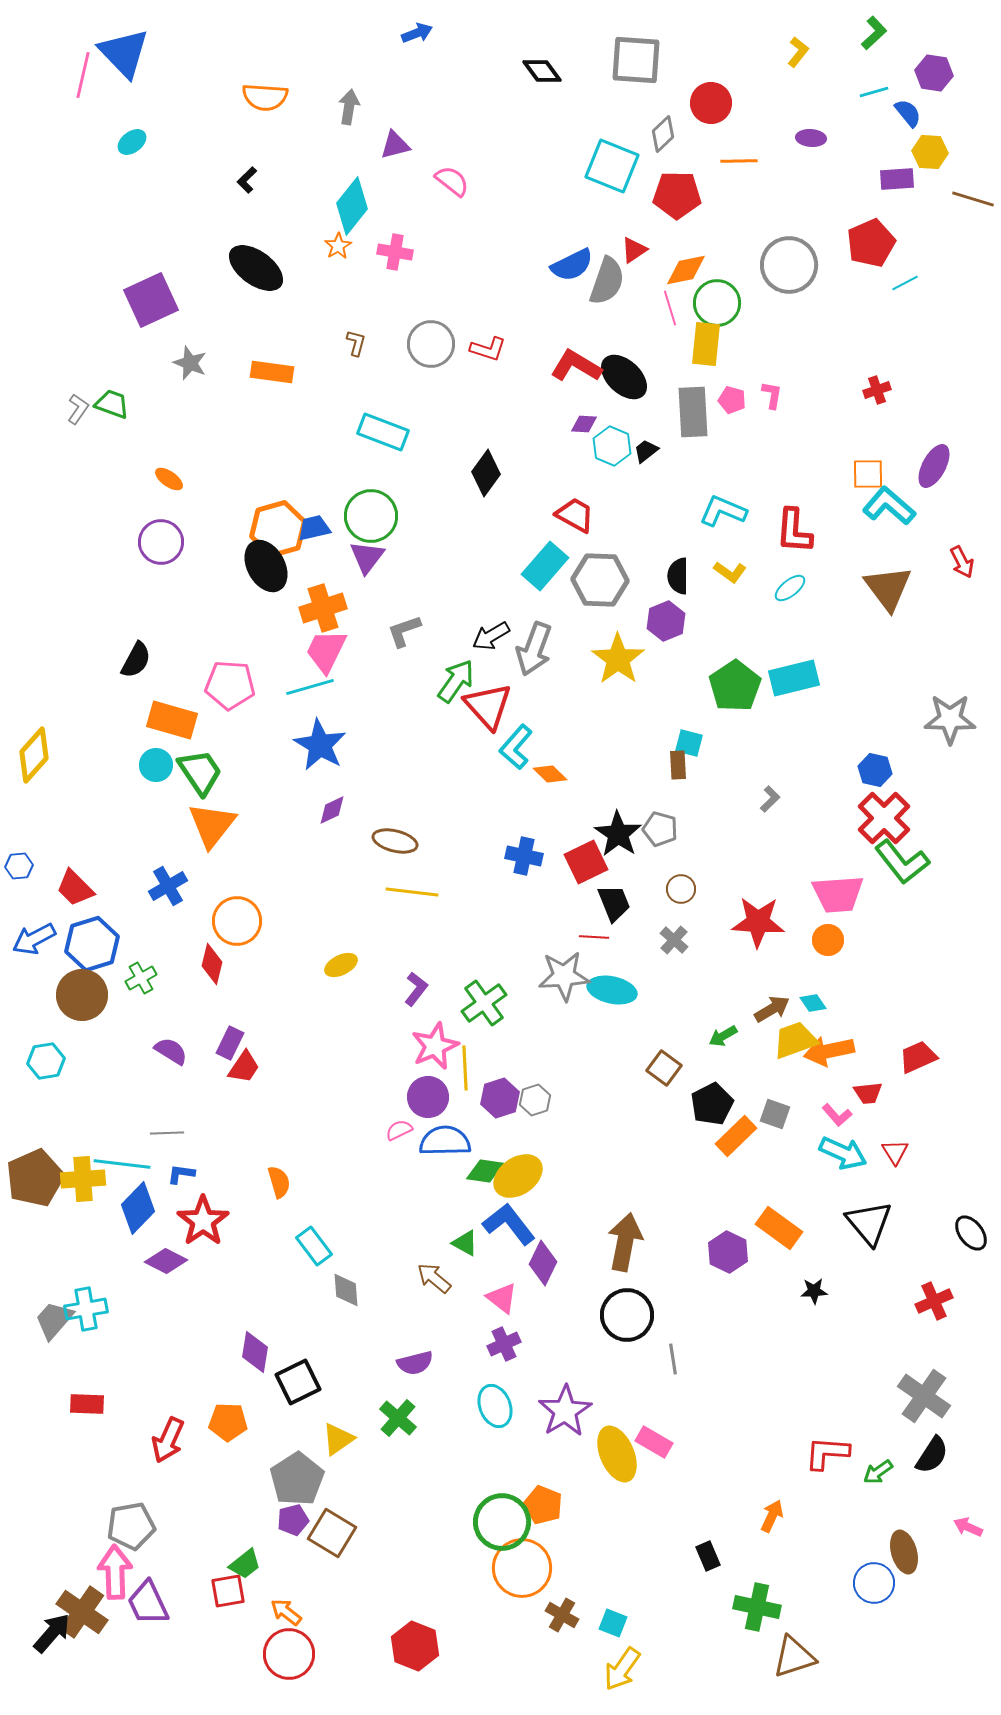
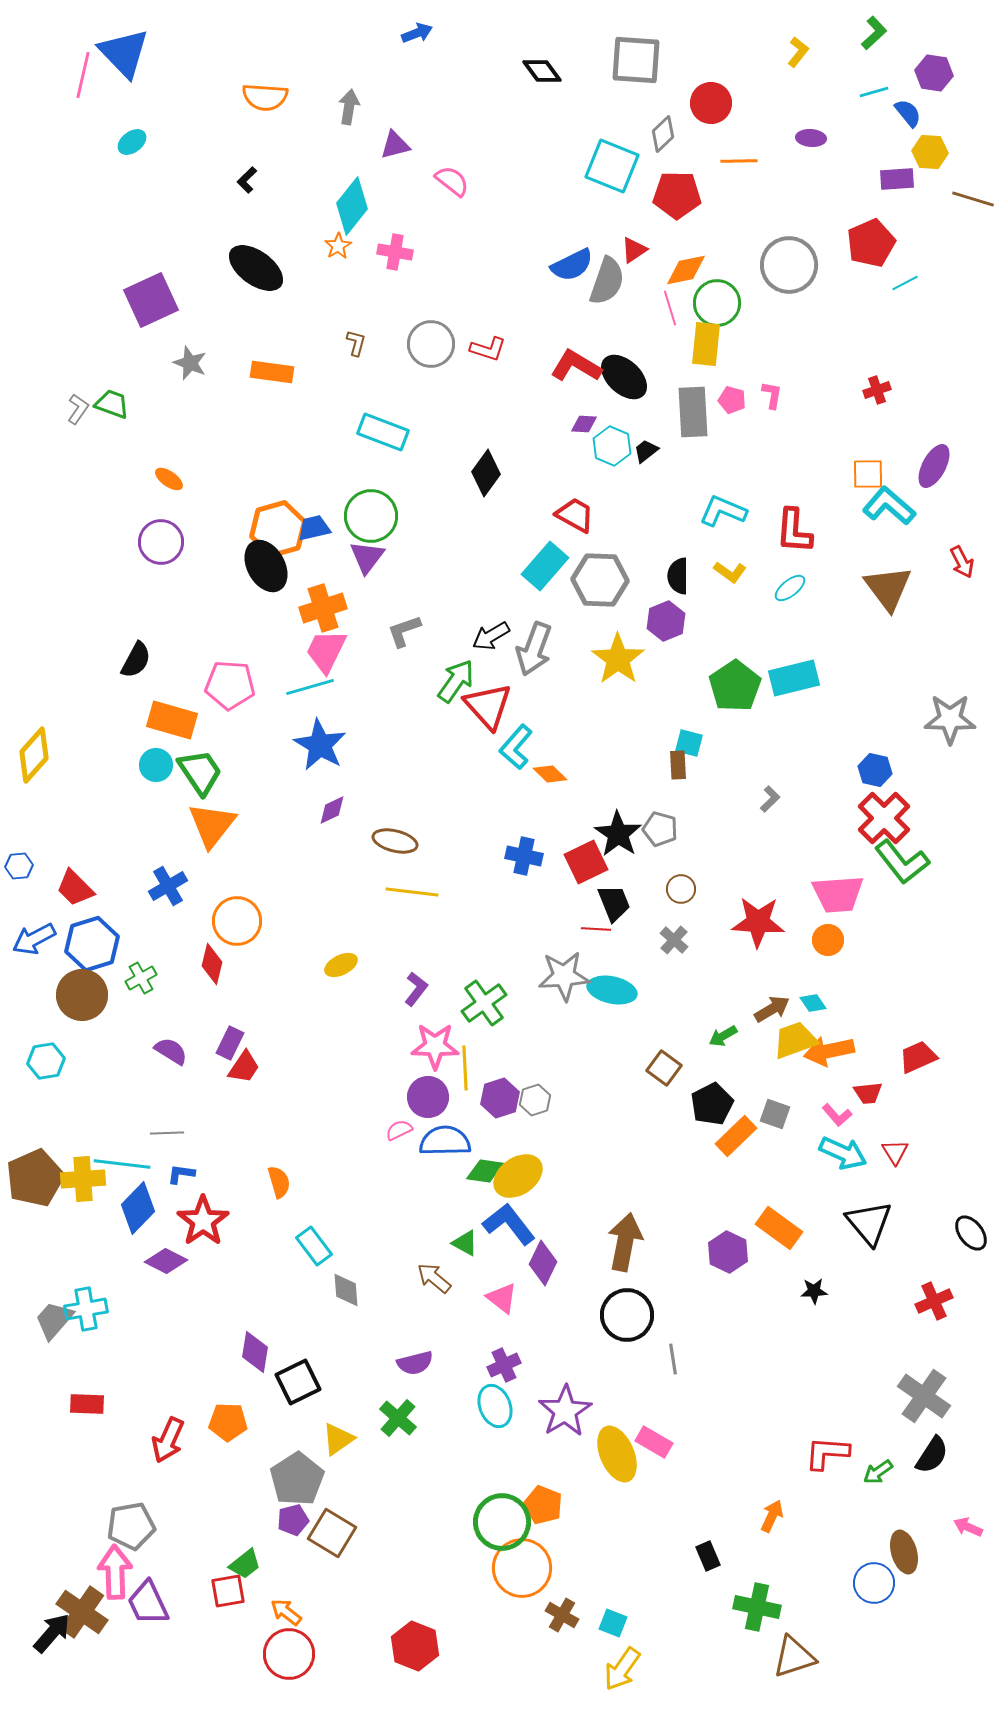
red line at (594, 937): moved 2 px right, 8 px up
pink star at (435, 1046): rotated 24 degrees clockwise
purple cross at (504, 1344): moved 21 px down
